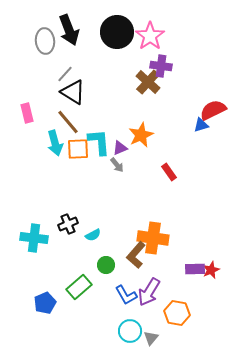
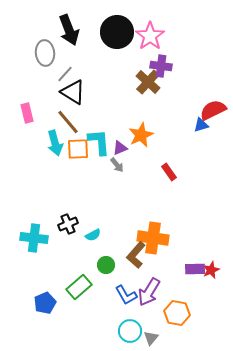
gray ellipse: moved 12 px down
